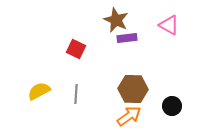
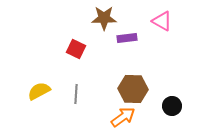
brown star: moved 12 px left, 2 px up; rotated 25 degrees counterclockwise
pink triangle: moved 7 px left, 4 px up
orange arrow: moved 6 px left, 1 px down
